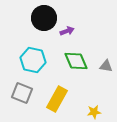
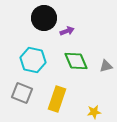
gray triangle: rotated 24 degrees counterclockwise
yellow rectangle: rotated 10 degrees counterclockwise
